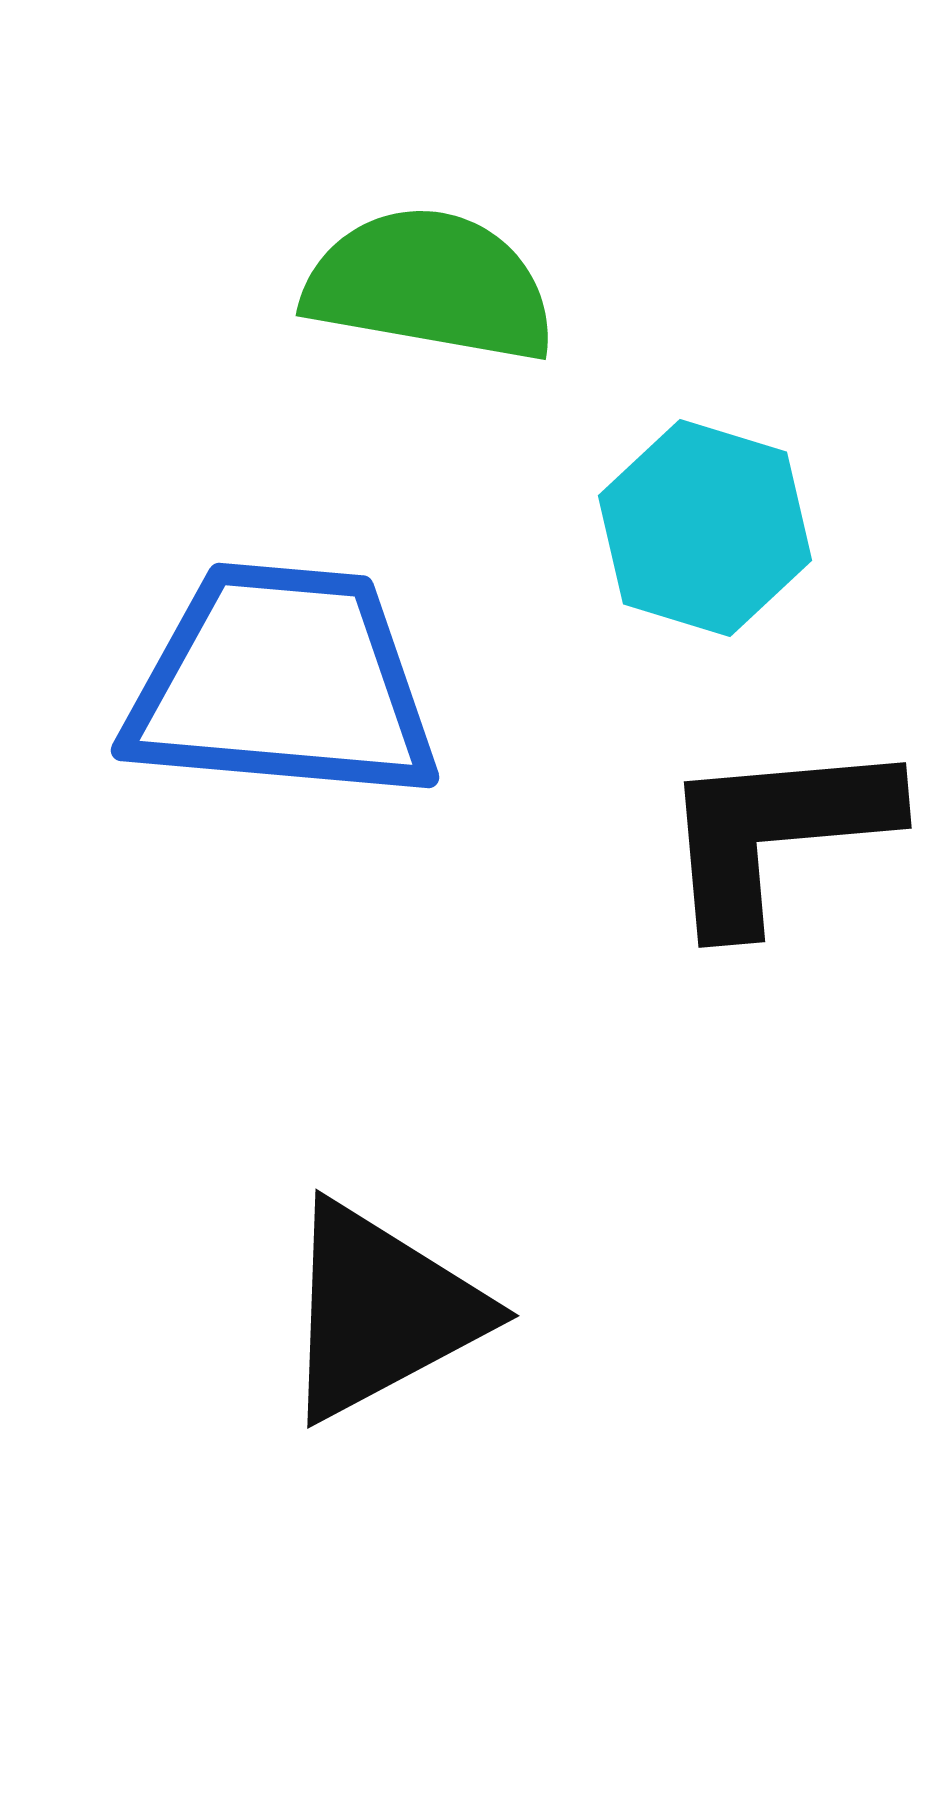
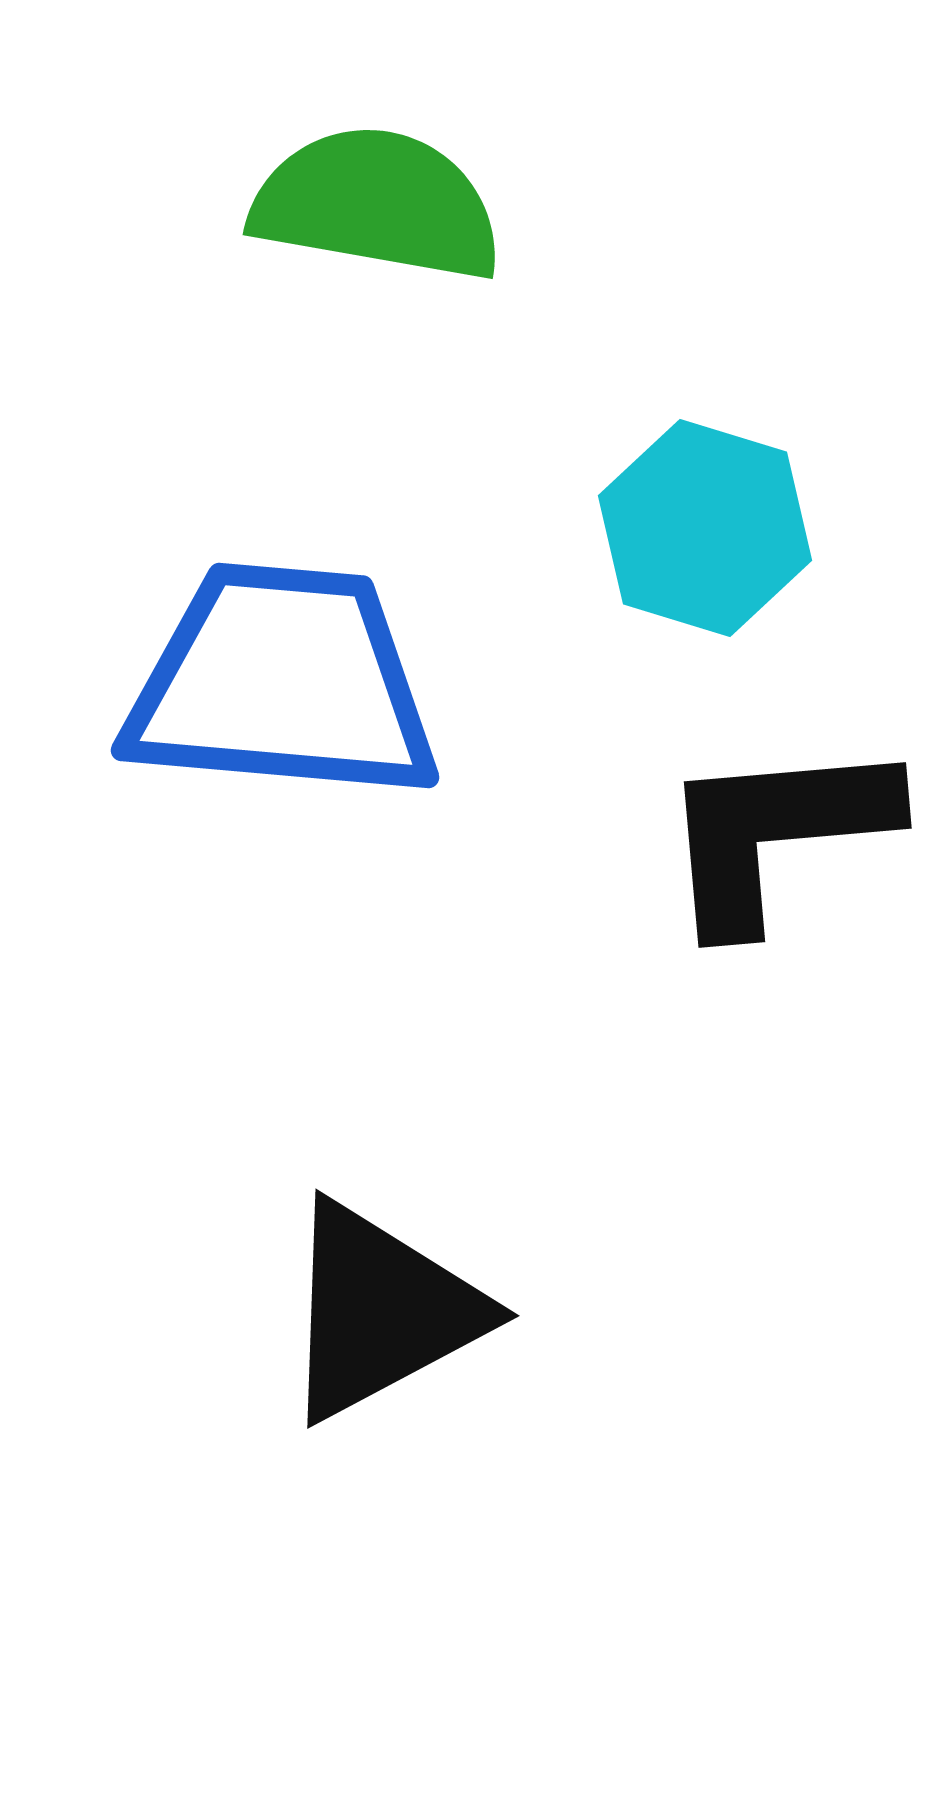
green semicircle: moved 53 px left, 81 px up
